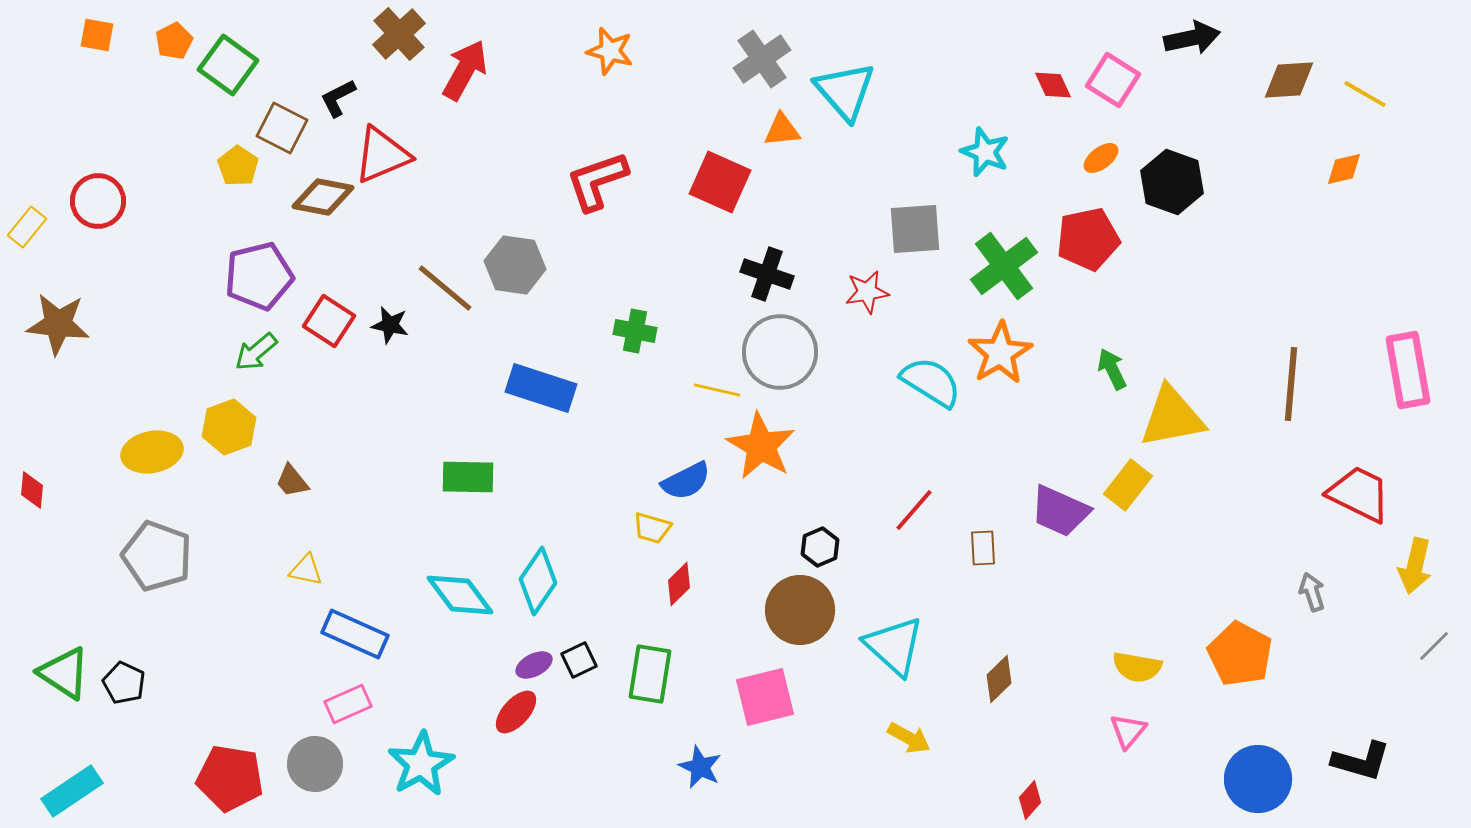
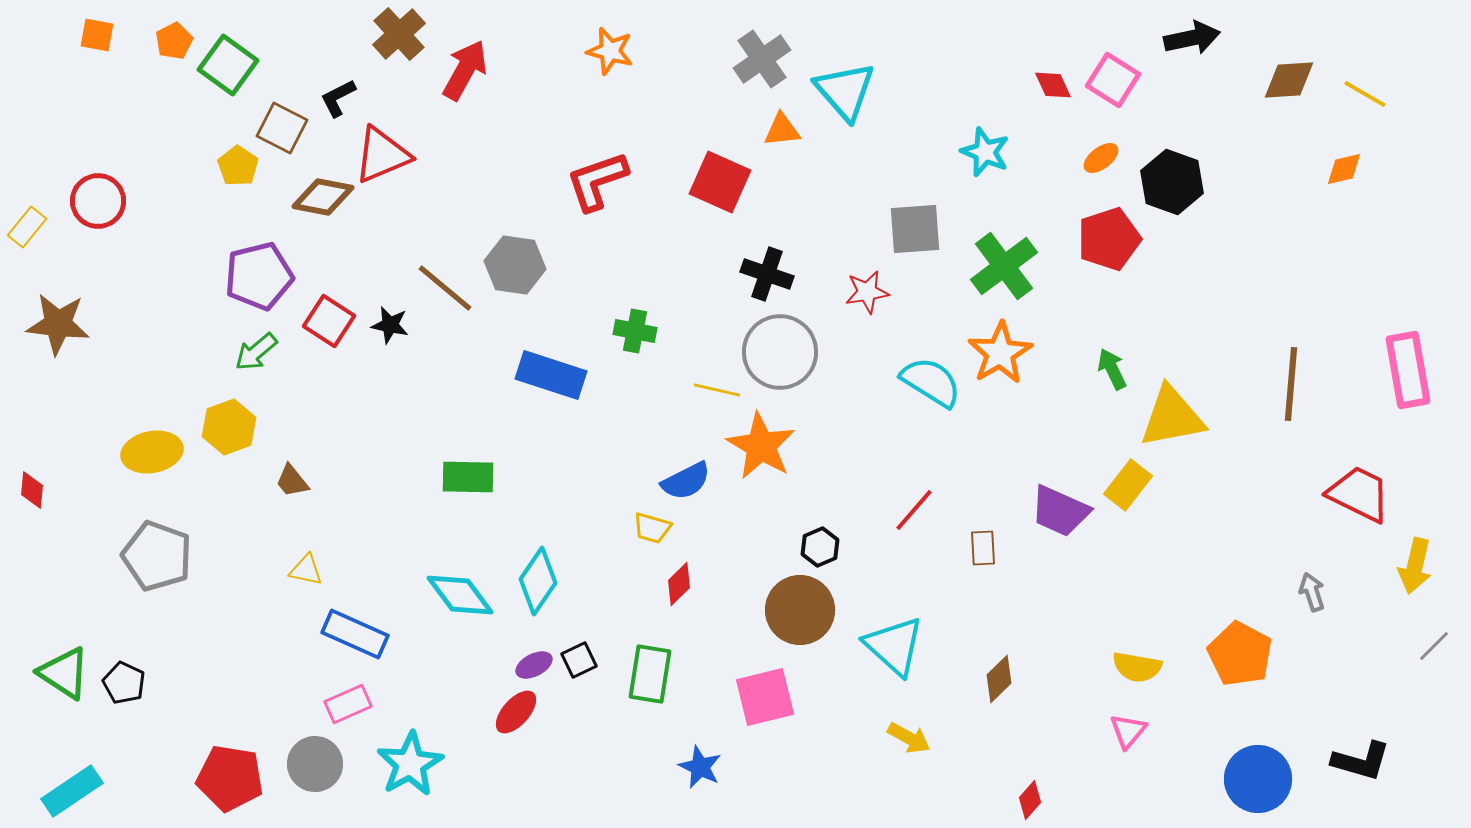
red pentagon at (1088, 239): moved 21 px right; rotated 6 degrees counterclockwise
blue rectangle at (541, 388): moved 10 px right, 13 px up
cyan star at (421, 764): moved 11 px left
